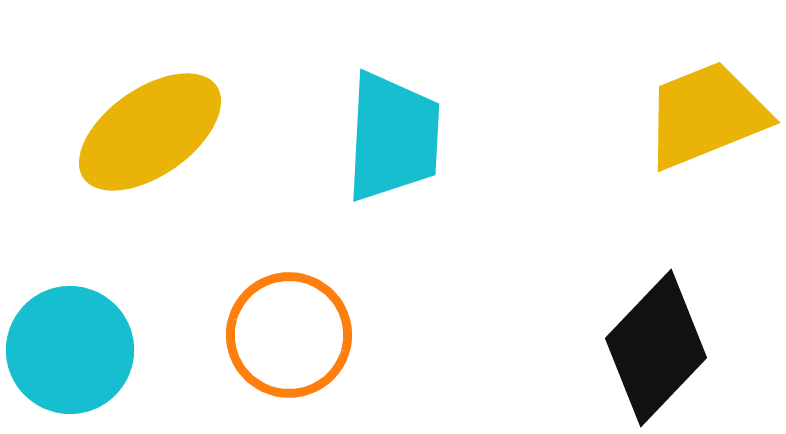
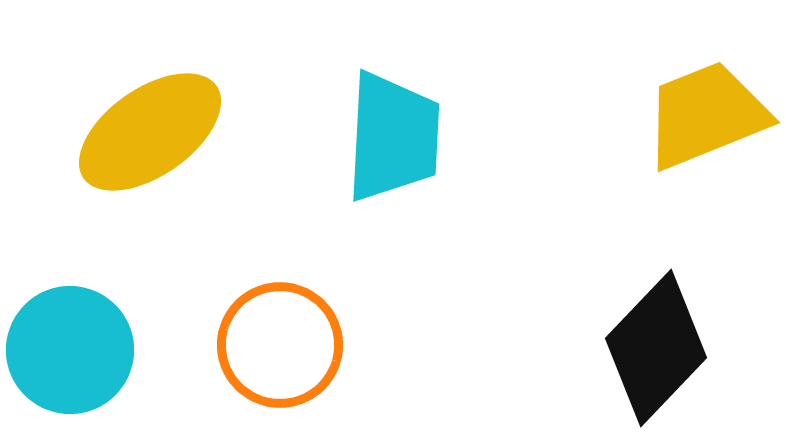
orange circle: moved 9 px left, 10 px down
